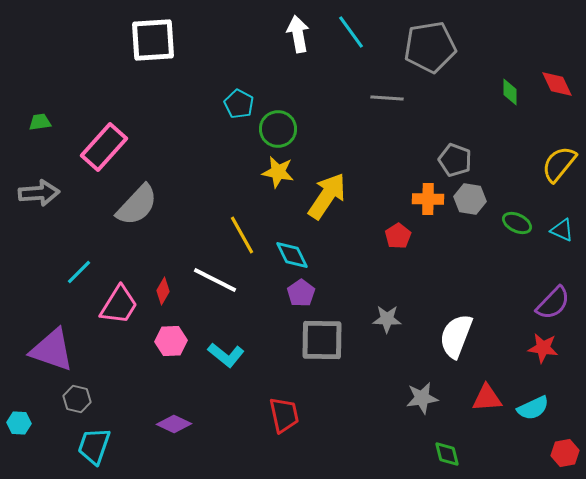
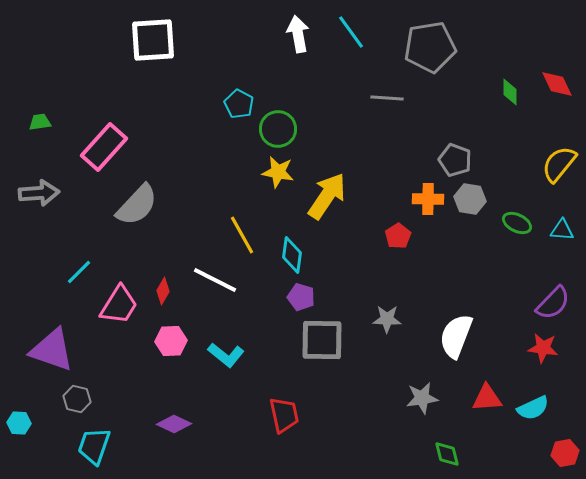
cyan triangle at (562, 230): rotated 20 degrees counterclockwise
cyan diamond at (292, 255): rotated 33 degrees clockwise
purple pentagon at (301, 293): moved 4 px down; rotated 20 degrees counterclockwise
